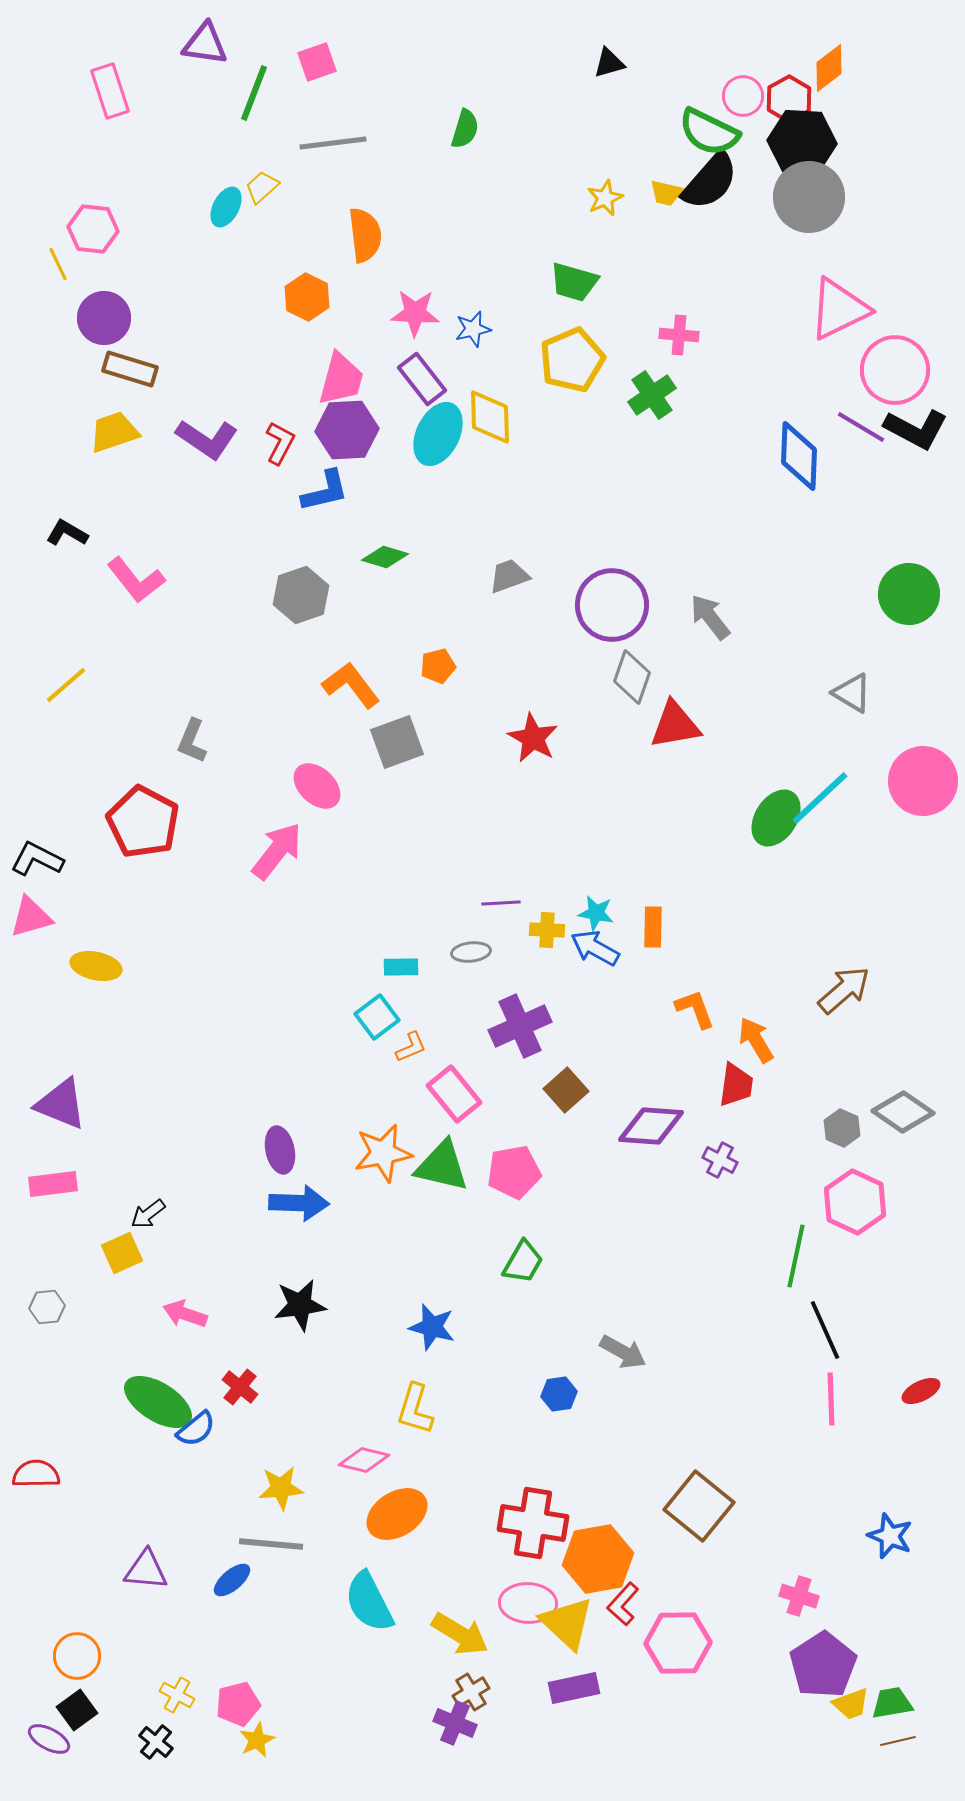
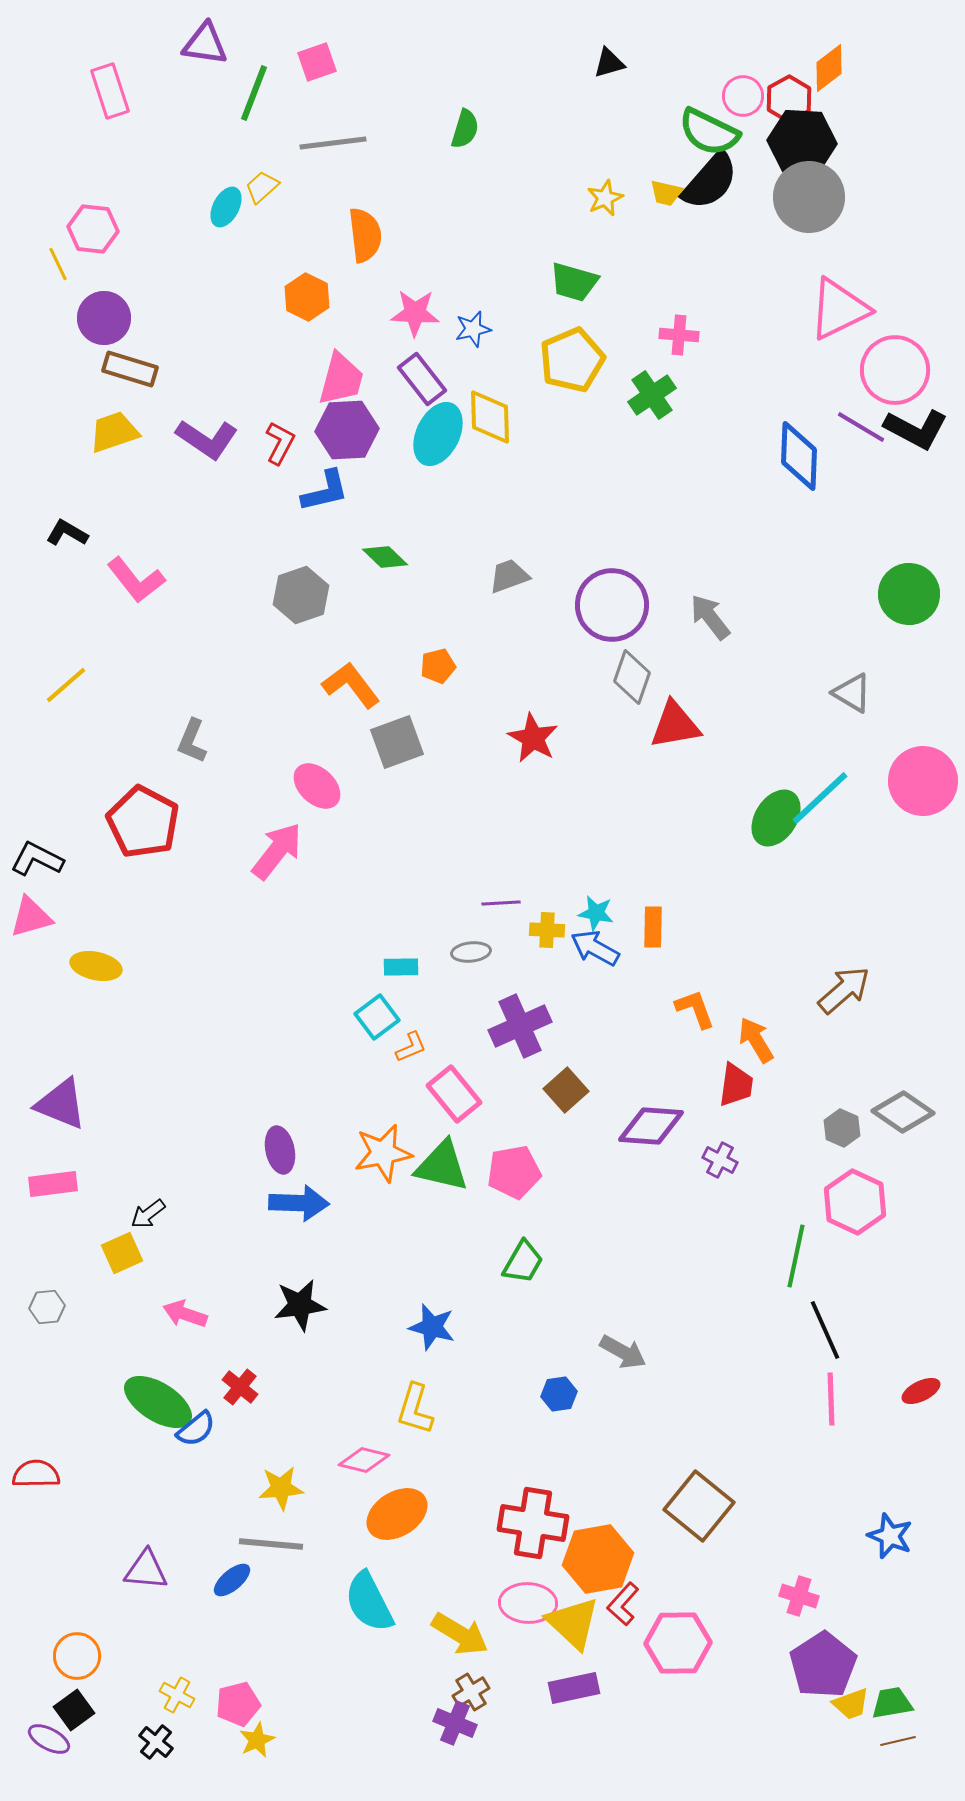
green diamond at (385, 557): rotated 27 degrees clockwise
yellow triangle at (567, 1623): moved 6 px right
black square at (77, 1710): moved 3 px left
